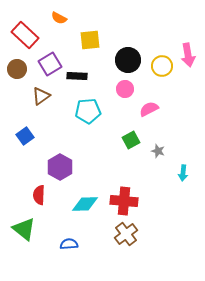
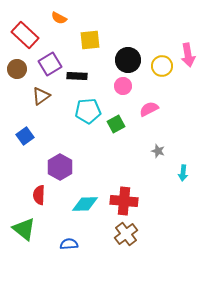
pink circle: moved 2 px left, 3 px up
green square: moved 15 px left, 16 px up
